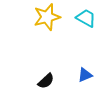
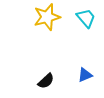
cyan trapezoid: rotated 20 degrees clockwise
